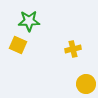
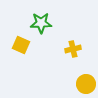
green star: moved 12 px right, 2 px down
yellow square: moved 3 px right
